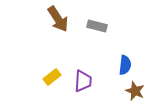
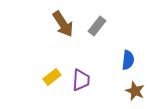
brown arrow: moved 5 px right, 5 px down
gray rectangle: rotated 66 degrees counterclockwise
blue semicircle: moved 3 px right, 5 px up
purple trapezoid: moved 2 px left, 1 px up
